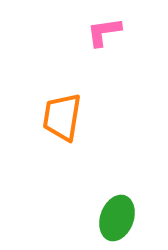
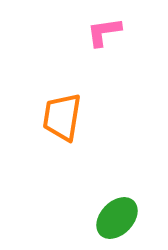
green ellipse: rotated 24 degrees clockwise
